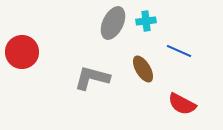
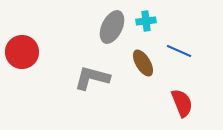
gray ellipse: moved 1 px left, 4 px down
brown ellipse: moved 6 px up
red semicircle: moved 1 px up; rotated 140 degrees counterclockwise
